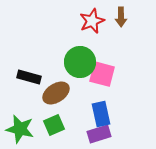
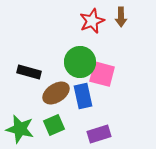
black rectangle: moved 5 px up
blue rectangle: moved 18 px left, 18 px up
